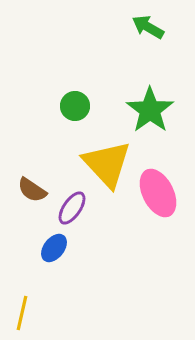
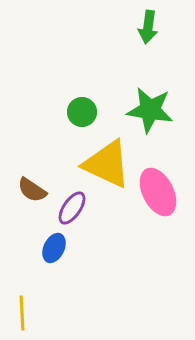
green arrow: rotated 112 degrees counterclockwise
green circle: moved 7 px right, 6 px down
green star: rotated 27 degrees counterclockwise
yellow triangle: rotated 22 degrees counterclockwise
pink ellipse: moved 1 px up
blue ellipse: rotated 12 degrees counterclockwise
yellow line: rotated 16 degrees counterclockwise
